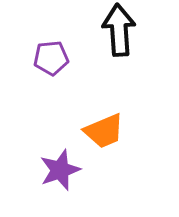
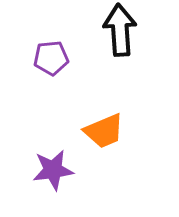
black arrow: moved 1 px right
purple star: moved 7 px left; rotated 12 degrees clockwise
